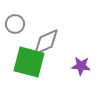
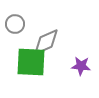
green square: moved 2 px right; rotated 12 degrees counterclockwise
